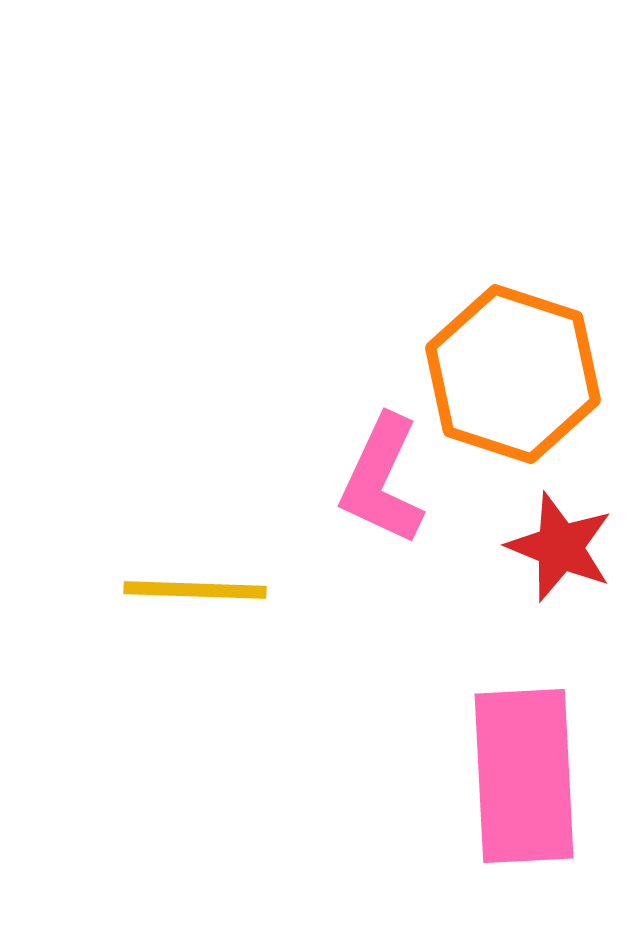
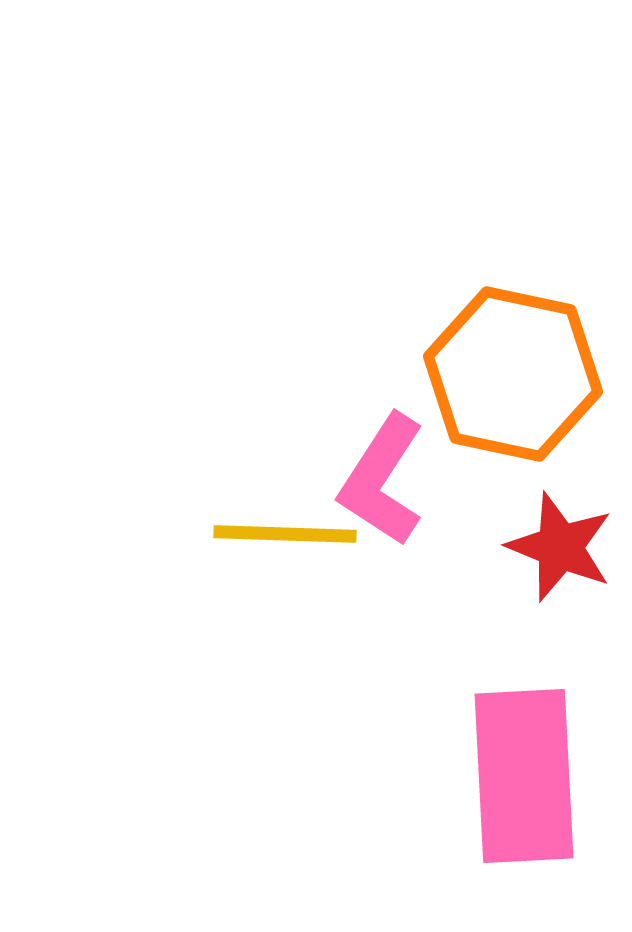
orange hexagon: rotated 6 degrees counterclockwise
pink L-shape: rotated 8 degrees clockwise
yellow line: moved 90 px right, 56 px up
